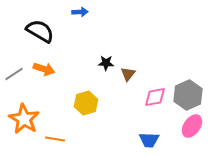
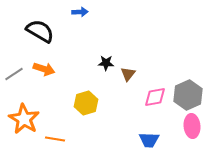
pink ellipse: rotated 40 degrees counterclockwise
